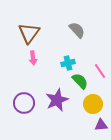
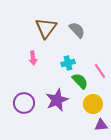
brown triangle: moved 17 px right, 5 px up
